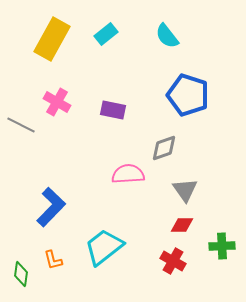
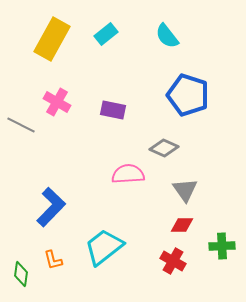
gray diamond: rotated 44 degrees clockwise
